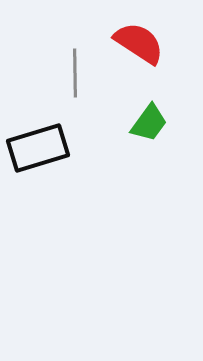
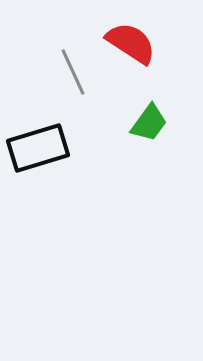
red semicircle: moved 8 px left
gray line: moved 2 px left, 1 px up; rotated 24 degrees counterclockwise
